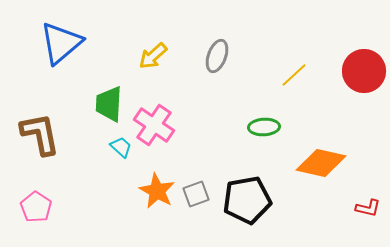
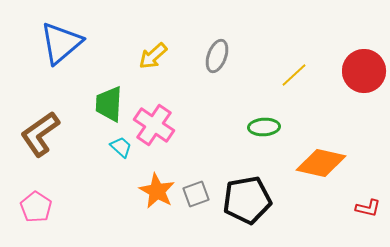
brown L-shape: rotated 114 degrees counterclockwise
